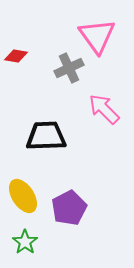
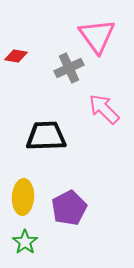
yellow ellipse: moved 1 px down; rotated 36 degrees clockwise
